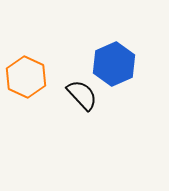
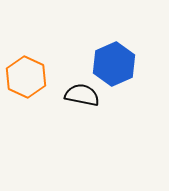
black semicircle: rotated 36 degrees counterclockwise
